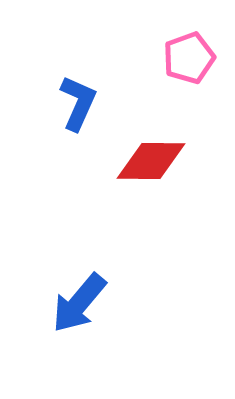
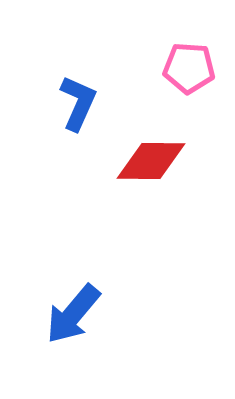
pink pentagon: moved 10 px down; rotated 24 degrees clockwise
blue arrow: moved 6 px left, 11 px down
